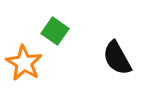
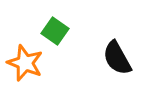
orange star: moved 1 px right; rotated 9 degrees counterclockwise
